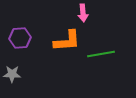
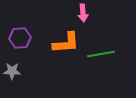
orange L-shape: moved 1 px left, 2 px down
gray star: moved 3 px up
